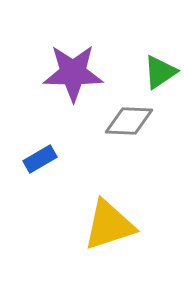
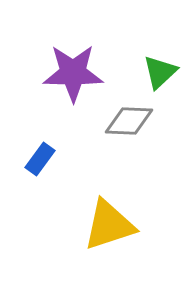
green triangle: rotated 9 degrees counterclockwise
blue rectangle: rotated 24 degrees counterclockwise
